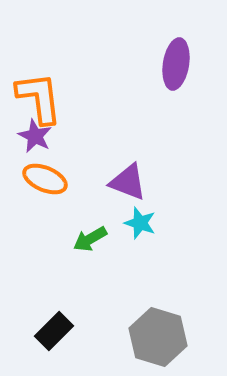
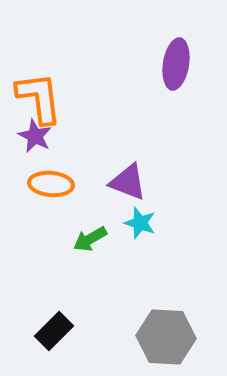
orange ellipse: moved 6 px right, 5 px down; rotated 18 degrees counterclockwise
gray hexagon: moved 8 px right; rotated 14 degrees counterclockwise
